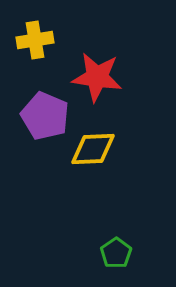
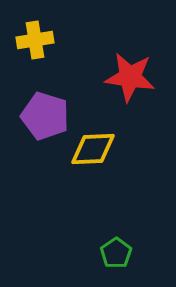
red star: moved 33 px right
purple pentagon: rotated 6 degrees counterclockwise
